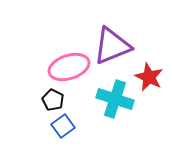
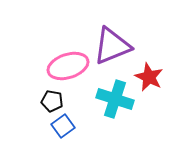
pink ellipse: moved 1 px left, 1 px up
black pentagon: moved 1 px left, 1 px down; rotated 15 degrees counterclockwise
